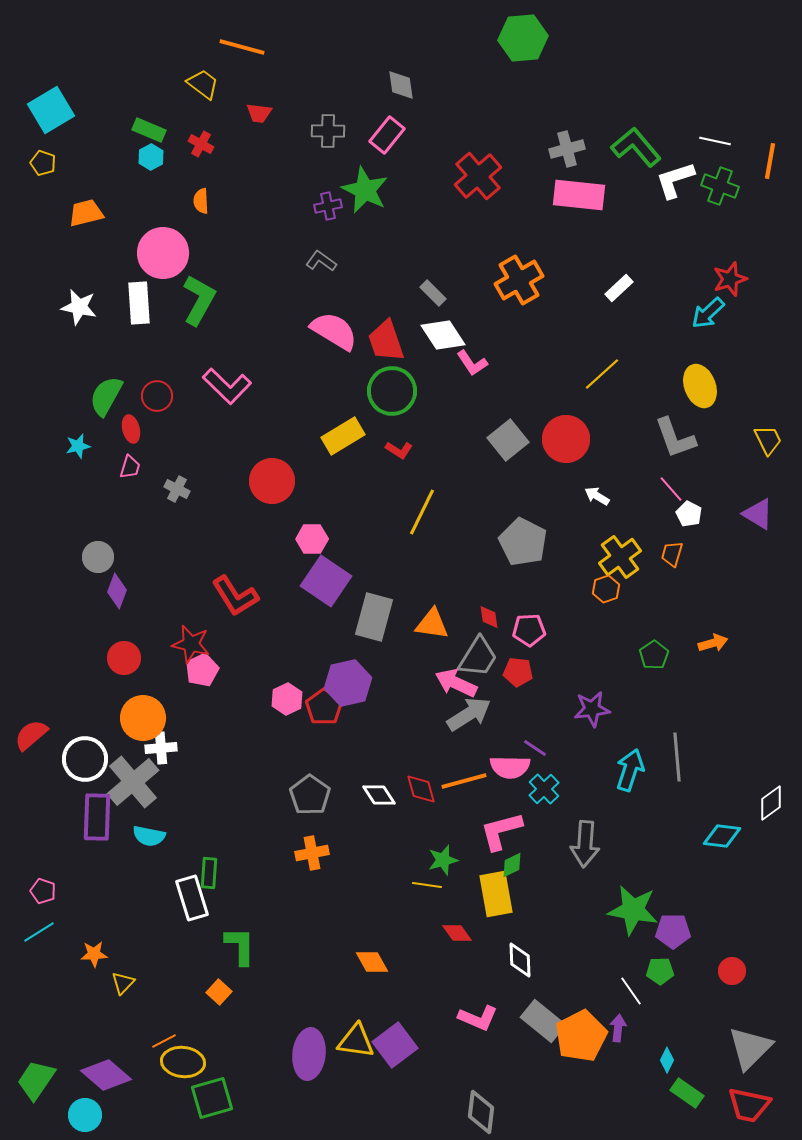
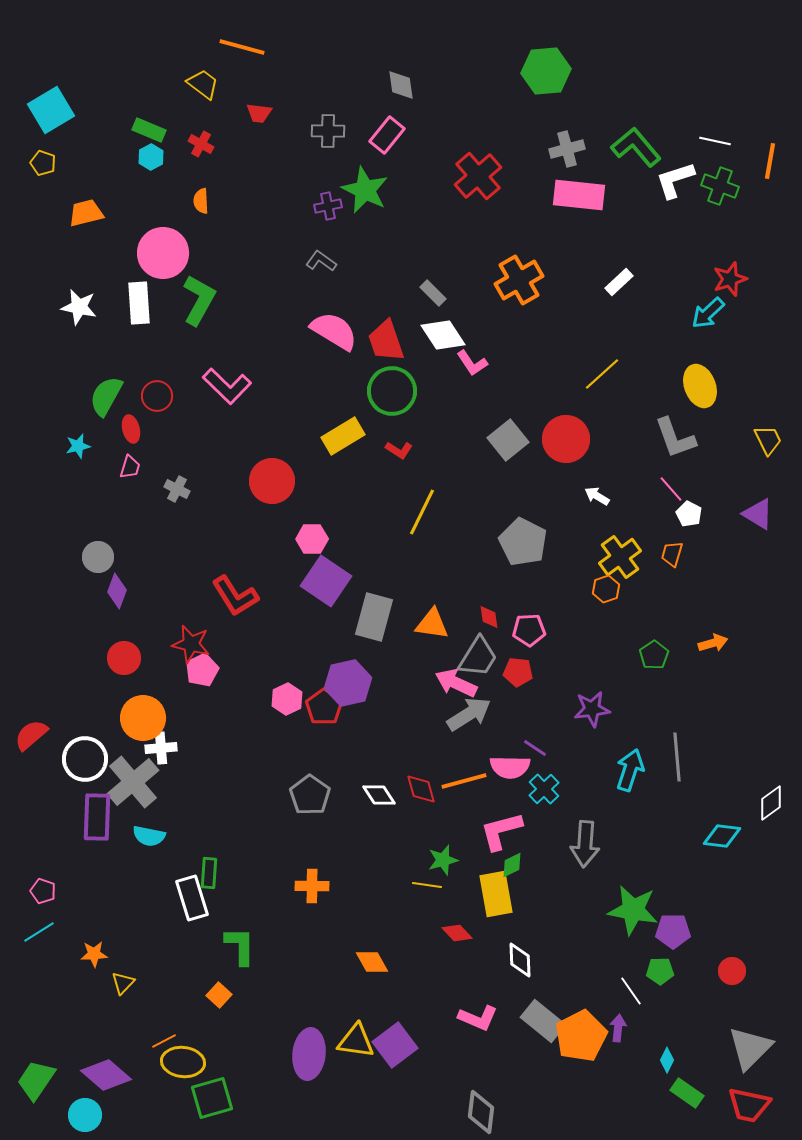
green hexagon at (523, 38): moved 23 px right, 33 px down
white rectangle at (619, 288): moved 6 px up
orange cross at (312, 853): moved 33 px down; rotated 12 degrees clockwise
red diamond at (457, 933): rotated 8 degrees counterclockwise
orange square at (219, 992): moved 3 px down
